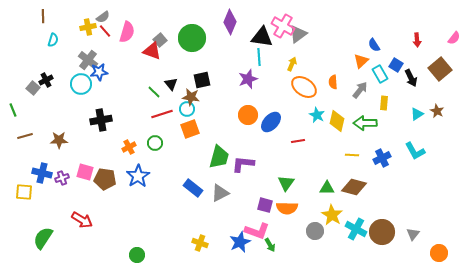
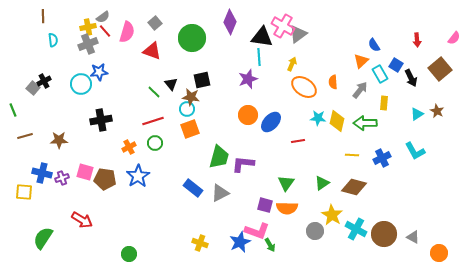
cyan semicircle at (53, 40): rotated 24 degrees counterclockwise
gray square at (160, 40): moved 5 px left, 17 px up
gray cross at (88, 60): moved 16 px up; rotated 30 degrees clockwise
black cross at (46, 80): moved 2 px left, 1 px down
red line at (162, 114): moved 9 px left, 7 px down
cyan star at (317, 115): moved 1 px right, 3 px down; rotated 21 degrees counterclockwise
green triangle at (327, 188): moved 5 px left, 5 px up; rotated 35 degrees counterclockwise
brown circle at (382, 232): moved 2 px right, 2 px down
gray triangle at (413, 234): moved 3 px down; rotated 40 degrees counterclockwise
green circle at (137, 255): moved 8 px left, 1 px up
